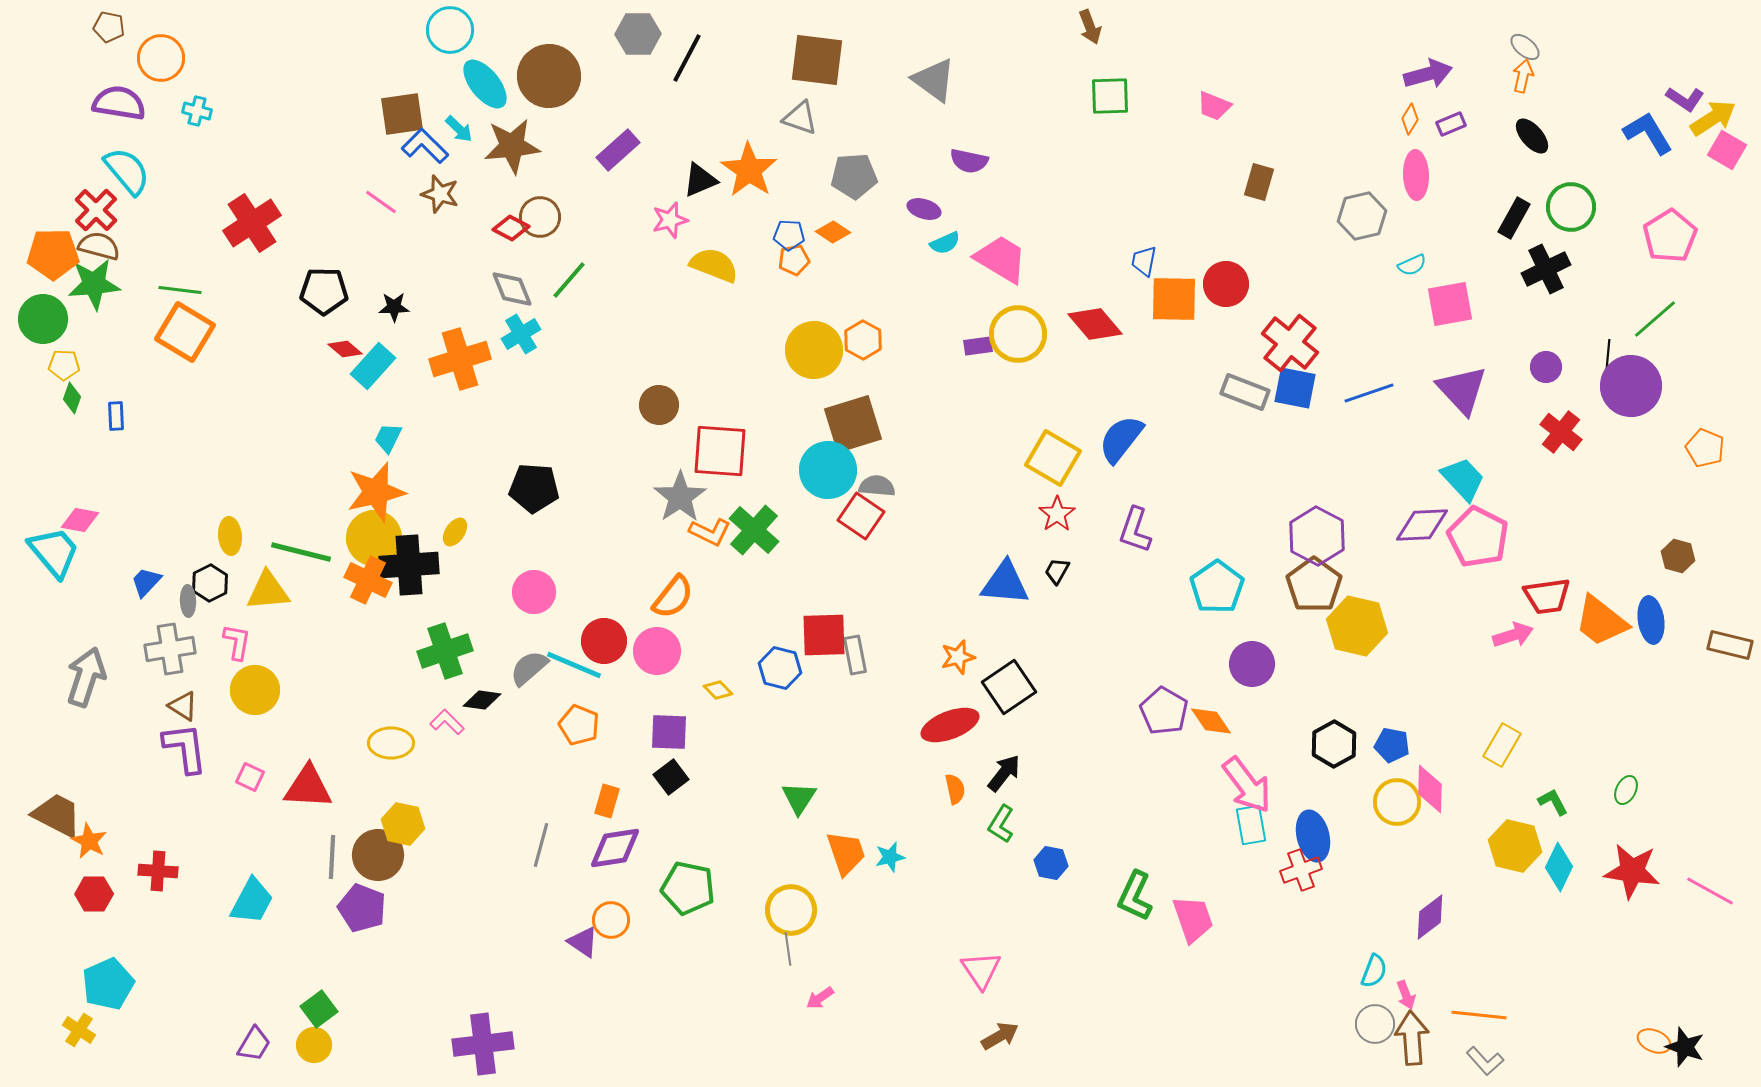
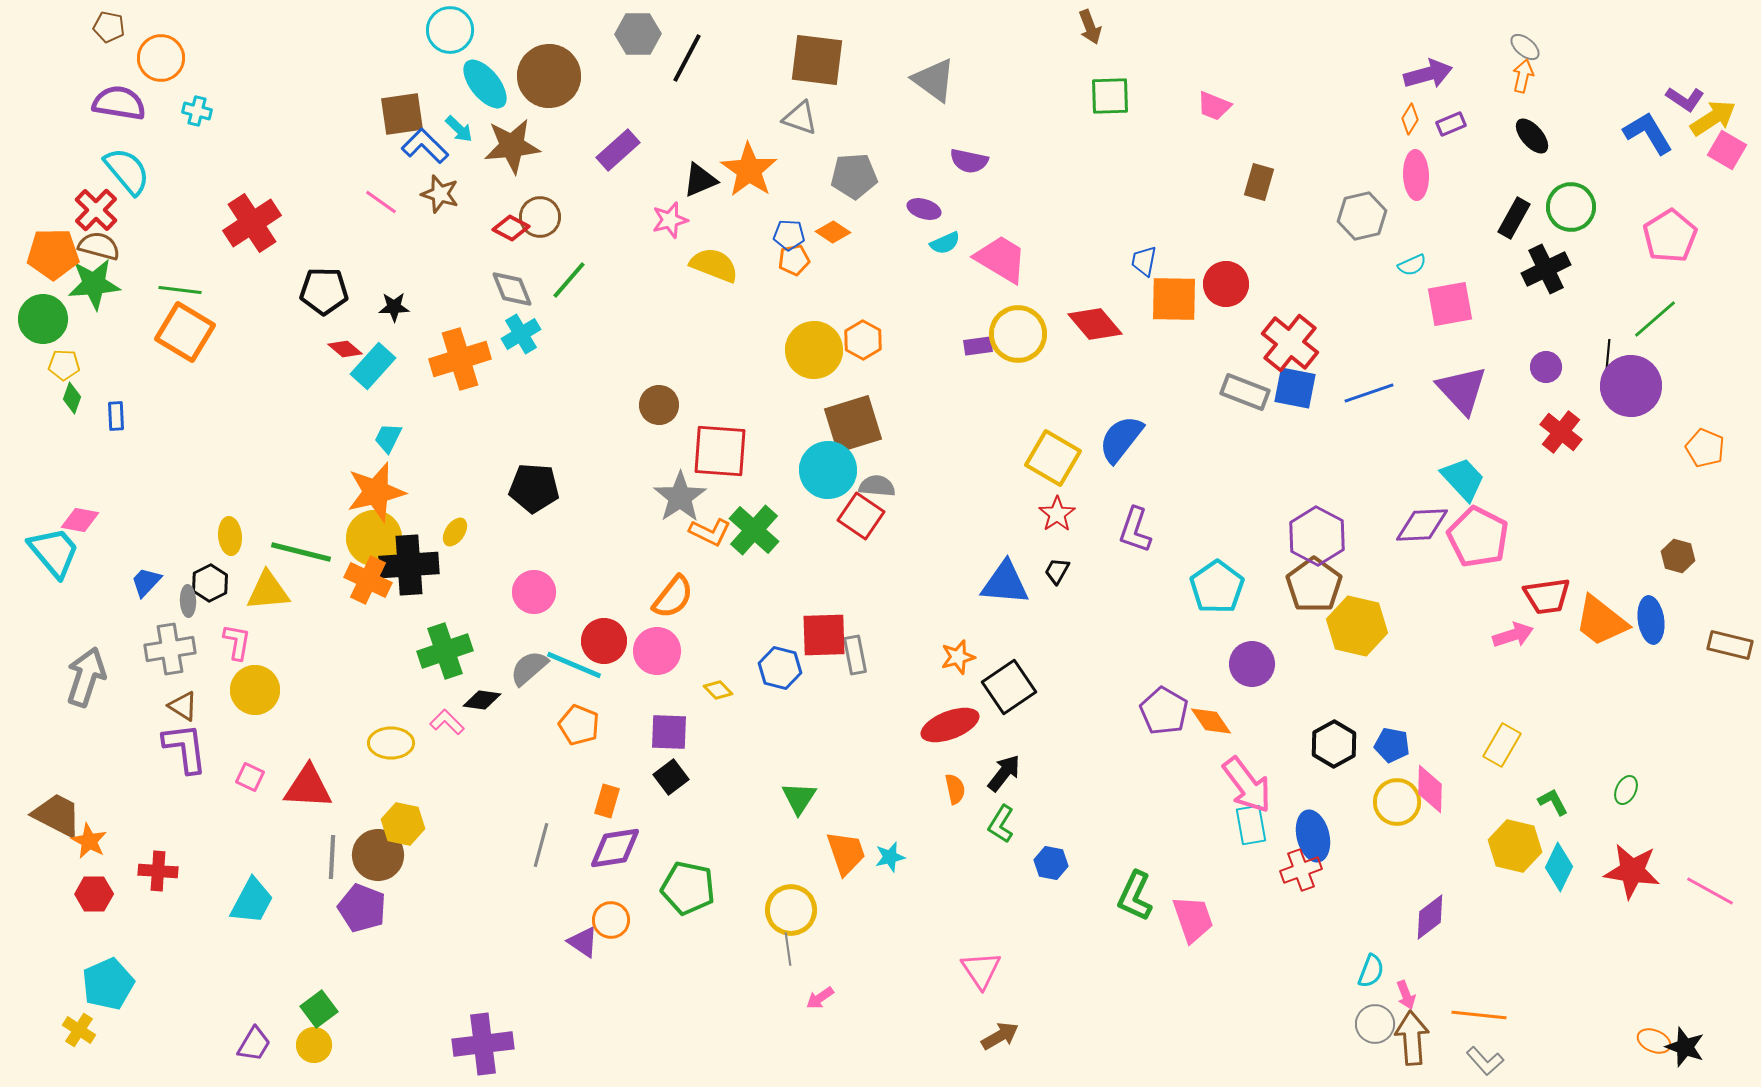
cyan semicircle at (1374, 971): moved 3 px left
